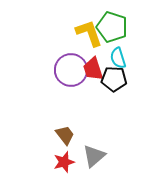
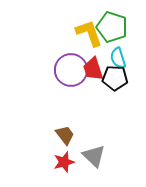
black pentagon: moved 1 px right, 1 px up
gray triangle: rotated 35 degrees counterclockwise
